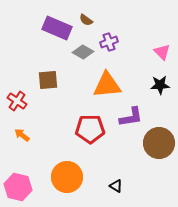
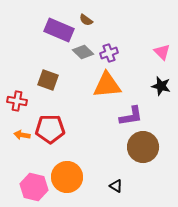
purple rectangle: moved 2 px right, 2 px down
purple cross: moved 11 px down
gray diamond: rotated 15 degrees clockwise
brown square: rotated 25 degrees clockwise
black star: moved 1 px right, 1 px down; rotated 18 degrees clockwise
red cross: rotated 24 degrees counterclockwise
purple L-shape: moved 1 px up
red pentagon: moved 40 px left
orange arrow: rotated 28 degrees counterclockwise
brown circle: moved 16 px left, 4 px down
pink hexagon: moved 16 px right
